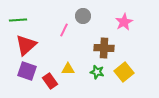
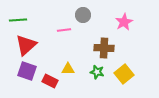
gray circle: moved 1 px up
pink line: rotated 56 degrees clockwise
yellow square: moved 2 px down
red rectangle: rotated 28 degrees counterclockwise
